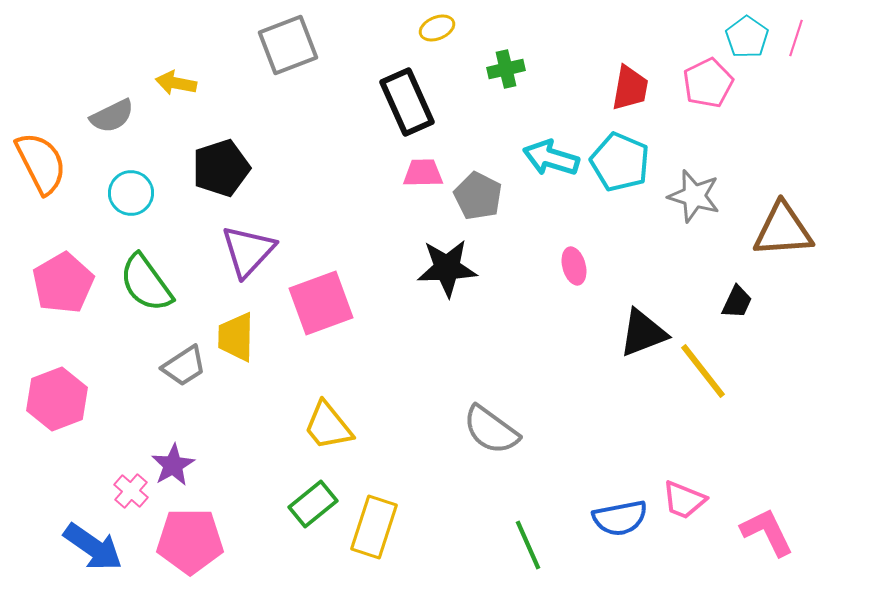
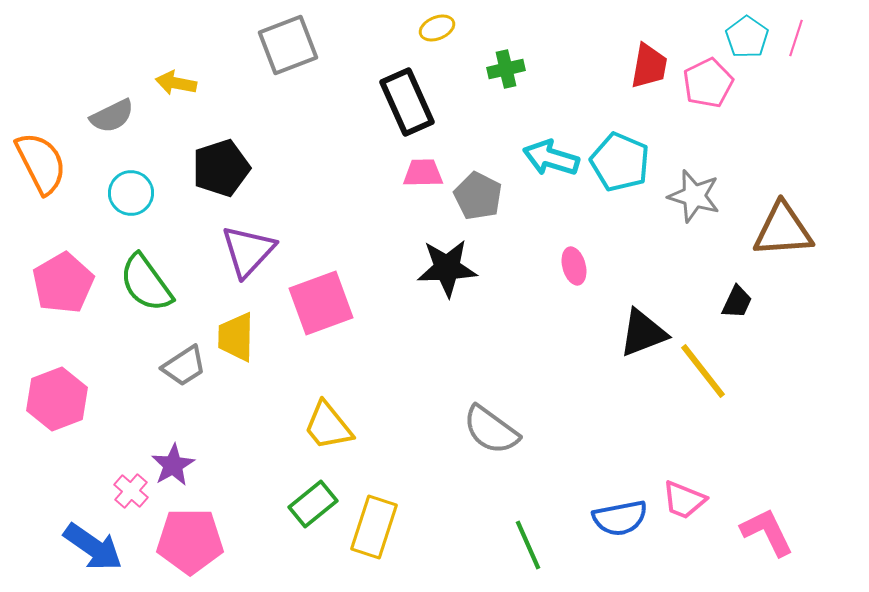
red trapezoid at (630, 88): moved 19 px right, 22 px up
